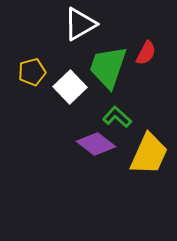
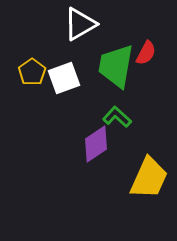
green trapezoid: moved 8 px right, 1 px up; rotated 9 degrees counterclockwise
yellow pentagon: rotated 20 degrees counterclockwise
white square: moved 6 px left, 9 px up; rotated 24 degrees clockwise
purple diamond: rotated 72 degrees counterclockwise
yellow trapezoid: moved 24 px down
